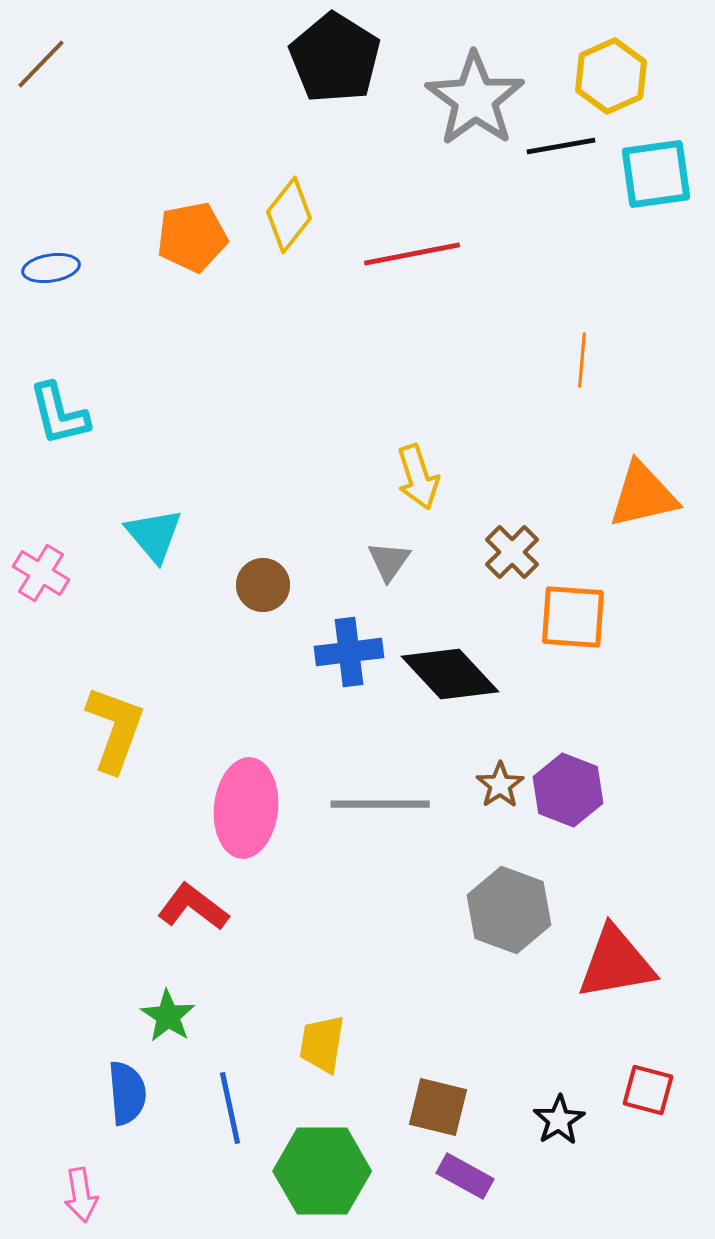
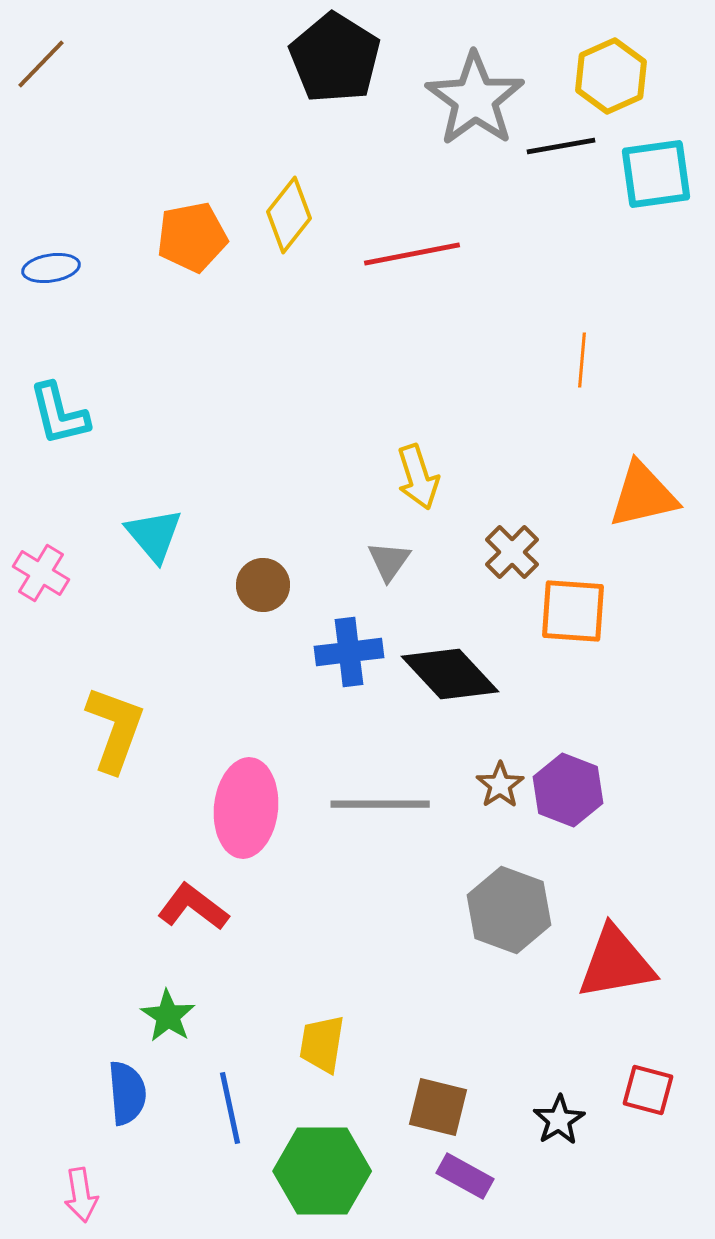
orange square: moved 6 px up
